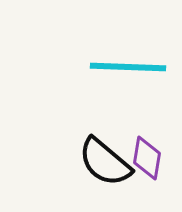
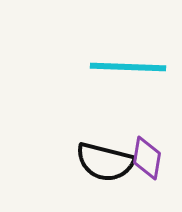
black semicircle: rotated 26 degrees counterclockwise
